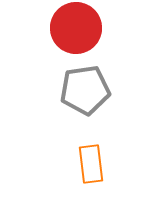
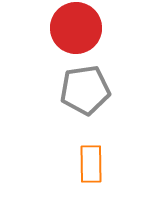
orange rectangle: rotated 6 degrees clockwise
